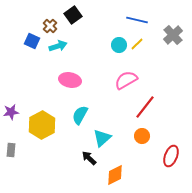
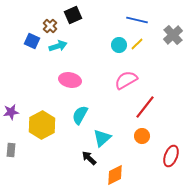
black square: rotated 12 degrees clockwise
